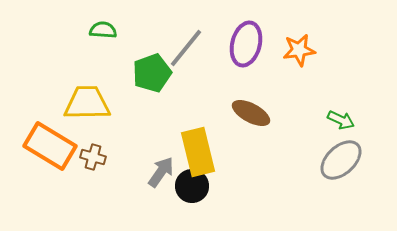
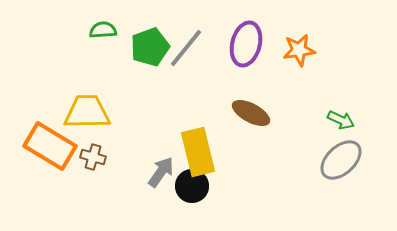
green semicircle: rotated 8 degrees counterclockwise
green pentagon: moved 2 px left, 26 px up
yellow trapezoid: moved 9 px down
